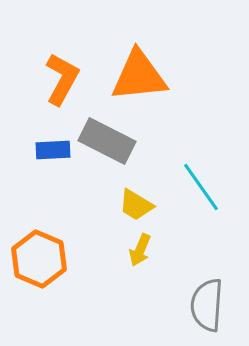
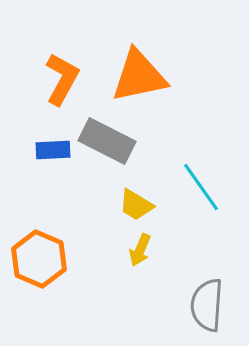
orange triangle: rotated 6 degrees counterclockwise
